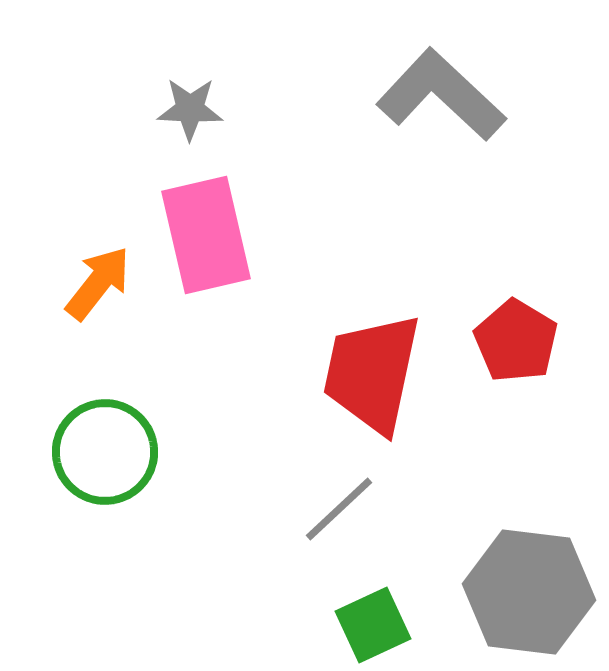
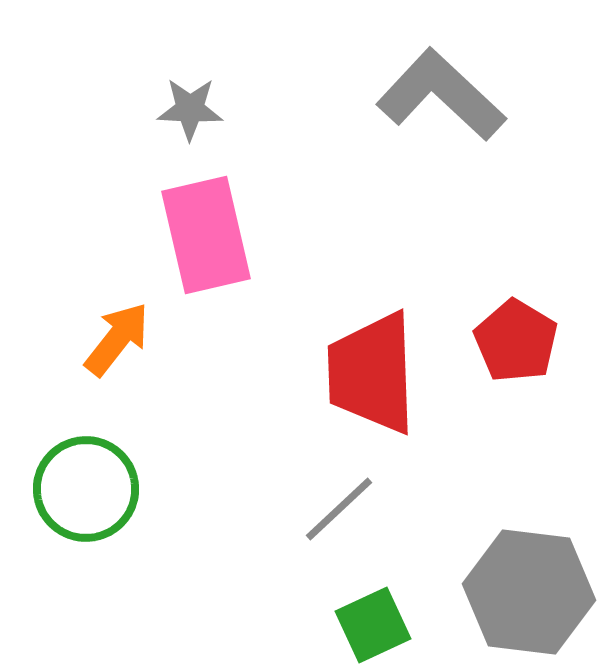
orange arrow: moved 19 px right, 56 px down
red trapezoid: rotated 14 degrees counterclockwise
green circle: moved 19 px left, 37 px down
